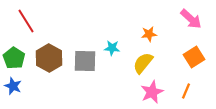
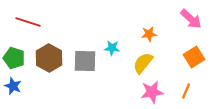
red line: moved 2 px right, 1 px down; rotated 40 degrees counterclockwise
green pentagon: rotated 15 degrees counterclockwise
pink star: rotated 15 degrees clockwise
